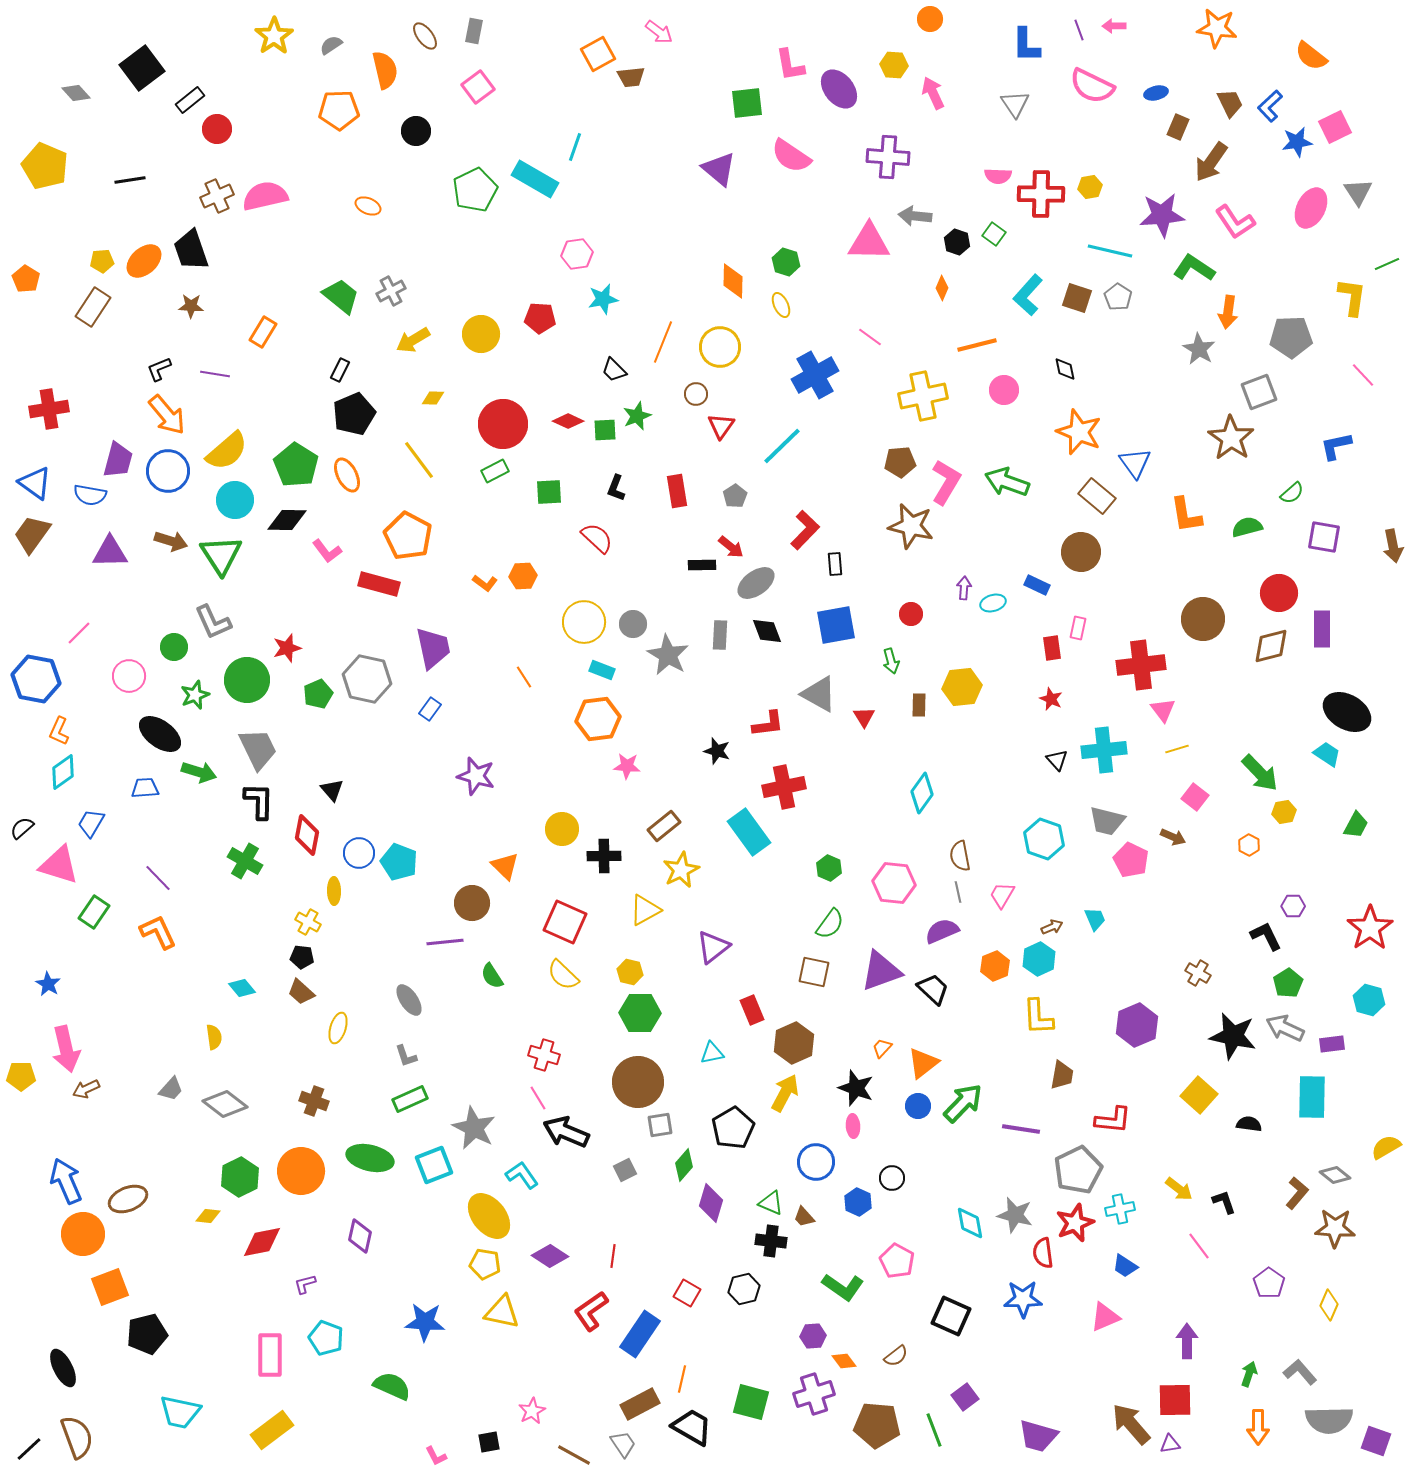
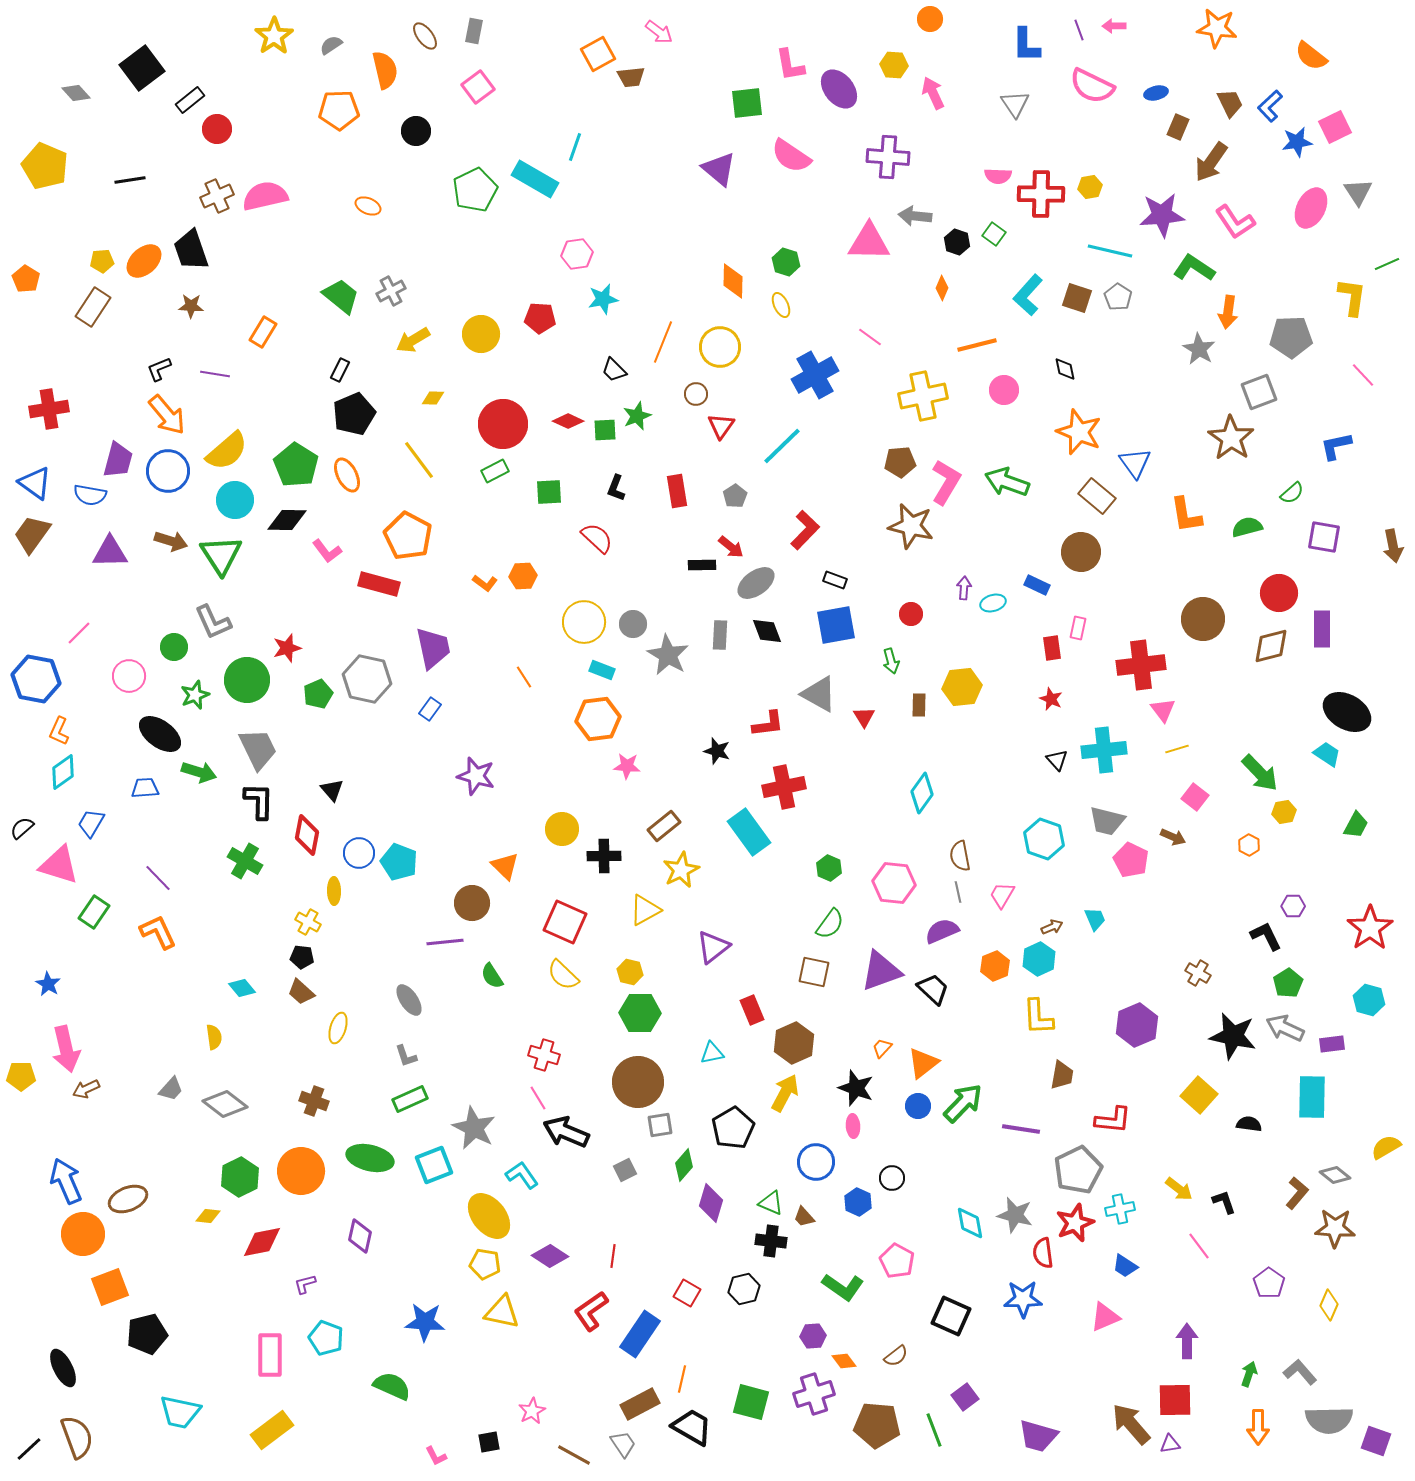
black rectangle at (835, 564): moved 16 px down; rotated 65 degrees counterclockwise
